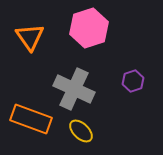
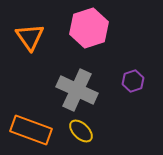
gray cross: moved 3 px right, 1 px down
orange rectangle: moved 11 px down
